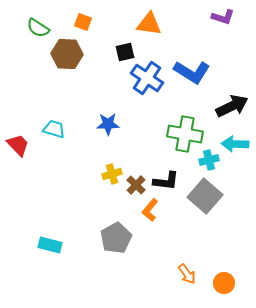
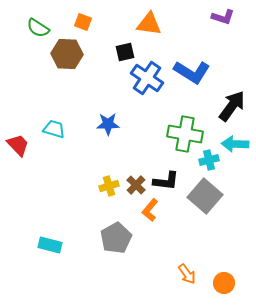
black arrow: rotated 28 degrees counterclockwise
yellow cross: moved 3 px left, 12 px down
